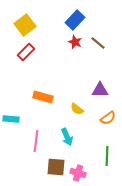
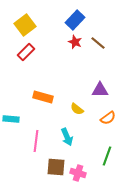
green line: rotated 18 degrees clockwise
